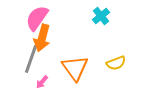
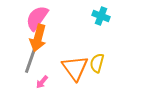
cyan cross: rotated 30 degrees counterclockwise
orange arrow: moved 4 px left
yellow semicircle: moved 19 px left; rotated 126 degrees clockwise
